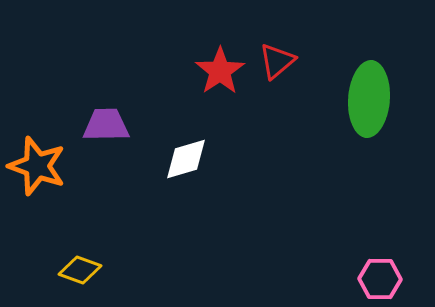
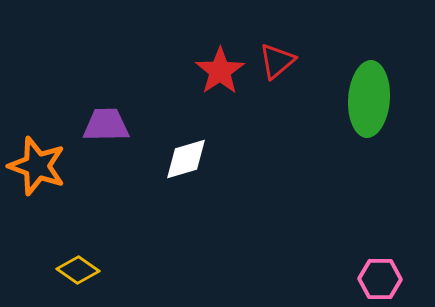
yellow diamond: moved 2 px left; rotated 15 degrees clockwise
